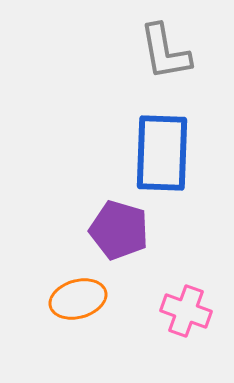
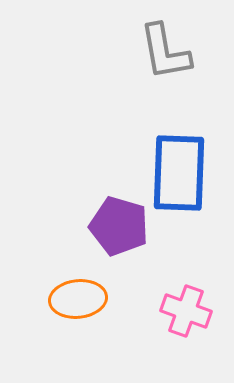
blue rectangle: moved 17 px right, 20 px down
purple pentagon: moved 4 px up
orange ellipse: rotated 10 degrees clockwise
